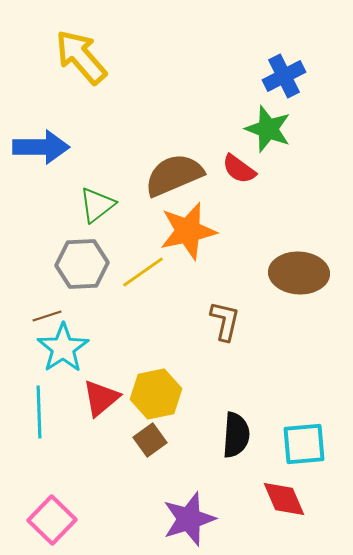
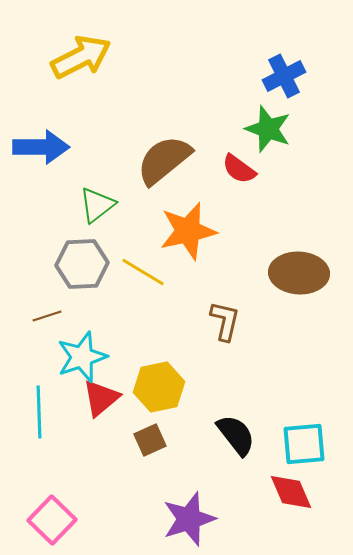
yellow arrow: rotated 104 degrees clockwise
brown semicircle: moved 10 px left, 15 px up; rotated 16 degrees counterclockwise
yellow line: rotated 66 degrees clockwise
cyan star: moved 19 px right, 9 px down; rotated 15 degrees clockwise
yellow hexagon: moved 3 px right, 7 px up
black semicircle: rotated 42 degrees counterclockwise
brown square: rotated 12 degrees clockwise
red diamond: moved 7 px right, 7 px up
